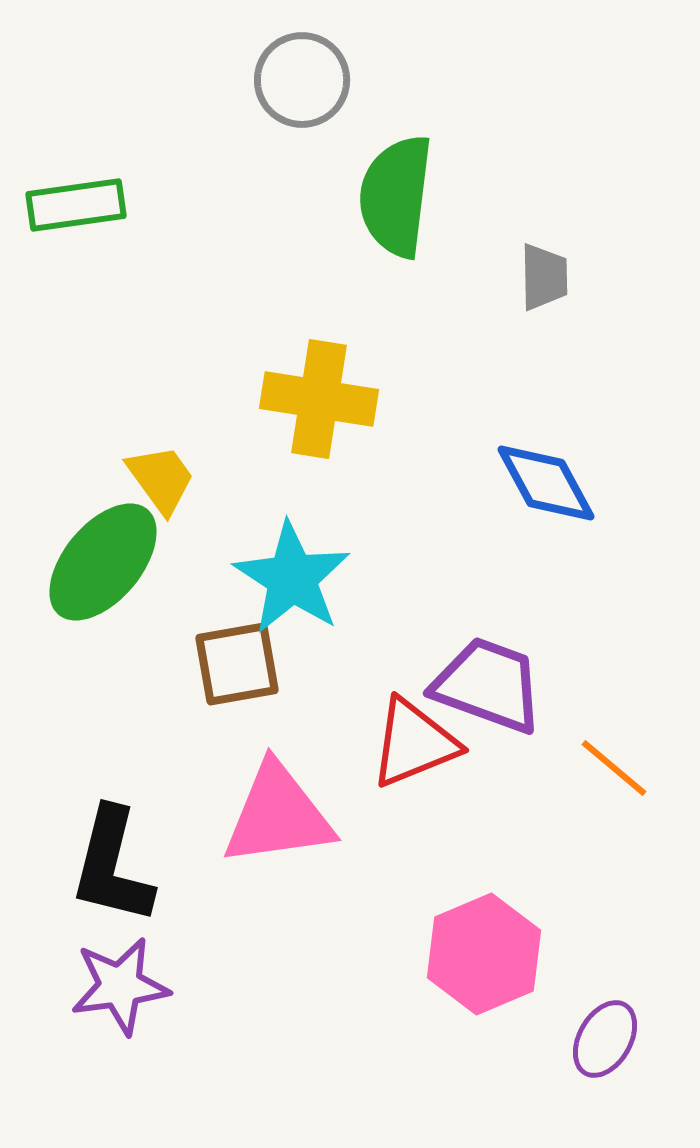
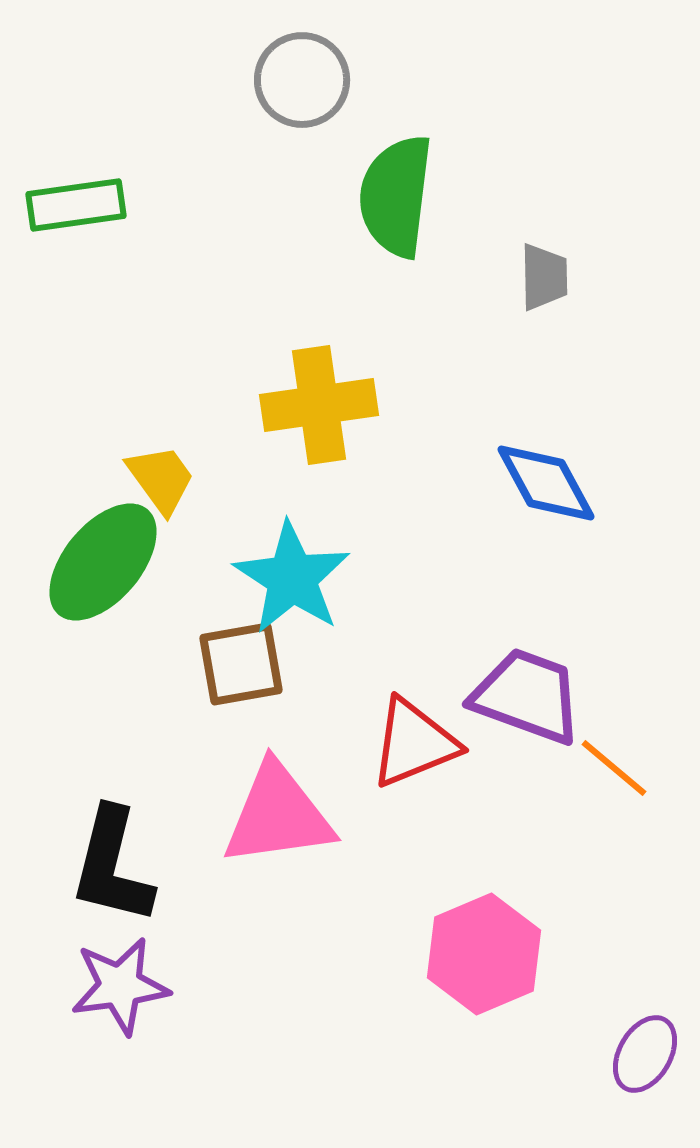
yellow cross: moved 6 px down; rotated 17 degrees counterclockwise
brown square: moved 4 px right
purple trapezoid: moved 39 px right, 11 px down
purple ellipse: moved 40 px right, 15 px down
